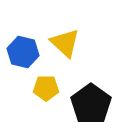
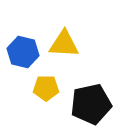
yellow triangle: moved 1 px left, 1 px down; rotated 40 degrees counterclockwise
black pentagon: rotated 24 degrees clockwise
